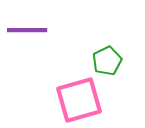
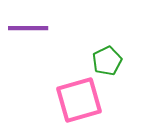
purple line: moved 1 px right, 2 px up
